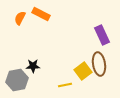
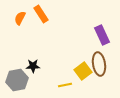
orange rectangle: rotated 30 degrees clockwise
